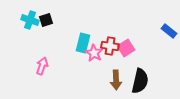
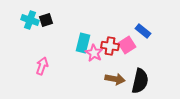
blue rectangle: moved 26 px left
pink square: moved 1 px right, 3 px up
brown arrow: moved 1 px left, 1 px up; rotated 78 degrees counterclockwise
